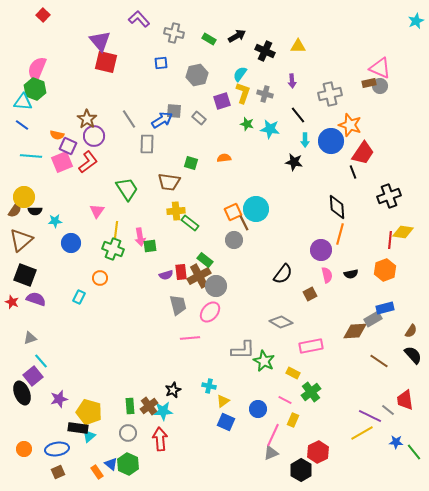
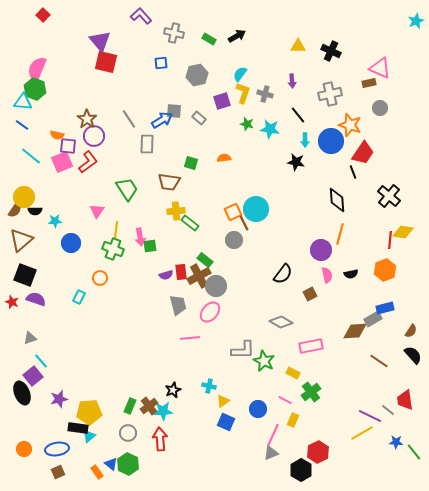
purple L-shape at (139, 19): moved 2 px right, 3 px up
black cross at (265, 51): moved 66 px right
gray circle at (380, 86): moved 22 px down
purple square at (68, 146): rotated 18 degrees counterclockwise
cyan line at (31, 156): rotated 35 degrees clockwise
black star at (294, 162): moved 2 px right
black cross at (389, 196): rotated 30 degrees counterclockwise
black diamond at (337, 207): moved 7 px up
green rectangle at (130, 406): rotated 28 degrees clockwise
yellow pentagon at (89, 412): rotated 20 degrees counterclockwise
